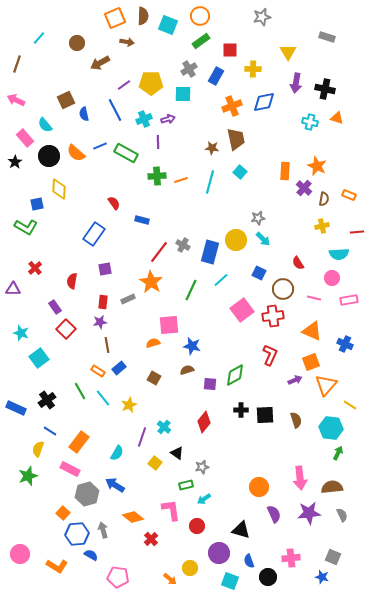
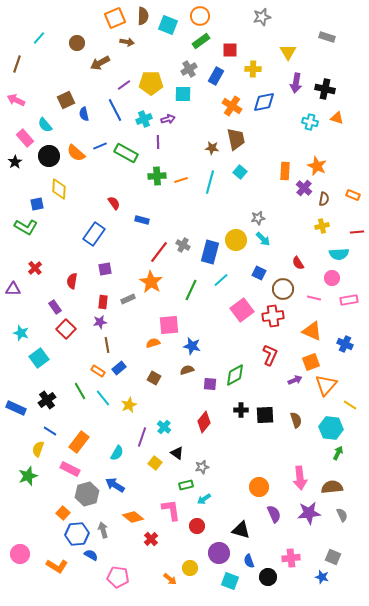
orange cross at (232, 106): rotated 36 degrees counterclockwise
orange rectangle at (349, 195): moved 4 px right
